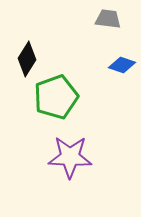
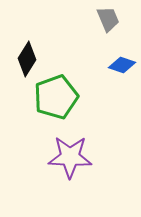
gray trapezoid: rotated 60 degrees clockwise
